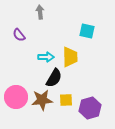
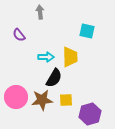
purple hexagon: moved 6 px down
